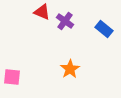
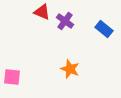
orange star: rotated 18 degrees counterclockwise
